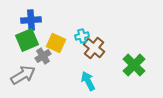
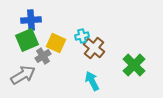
cyan arrow: moved 4 px right
